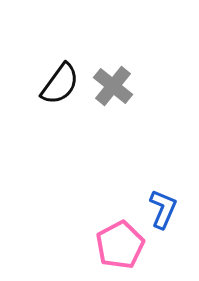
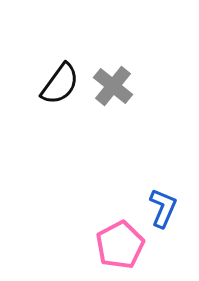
blue L-shape: moved 1 px up
